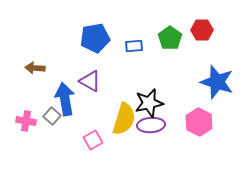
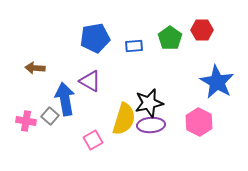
blue star: rotated 12 degrees clockwise
gray square: moved 2 px left
